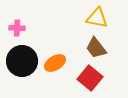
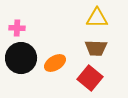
yellow triangle: rotated 10 degrees counterclockwise
brown trapezoid: rotated 50 degrees counterclockwise
black circle: moved 1 px left, 3 px up
